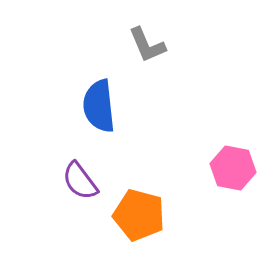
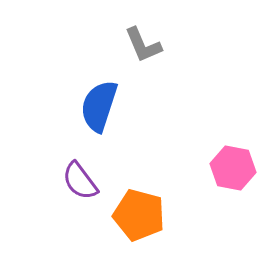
gray L-shape: moved 4 px left
blue semicircle: rotated 24 degrees clockwise
